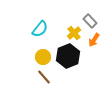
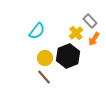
cyan semicircle: moved 3 px left, 2 px down
yellow cross: moved 2 px right
orange arrow: moved 1 px up
yellow circle: moved 2 px right, 1 px down
